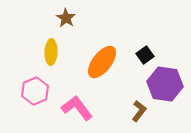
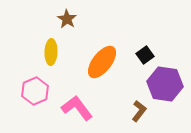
brown star: moved 1 px right, 1 px down
